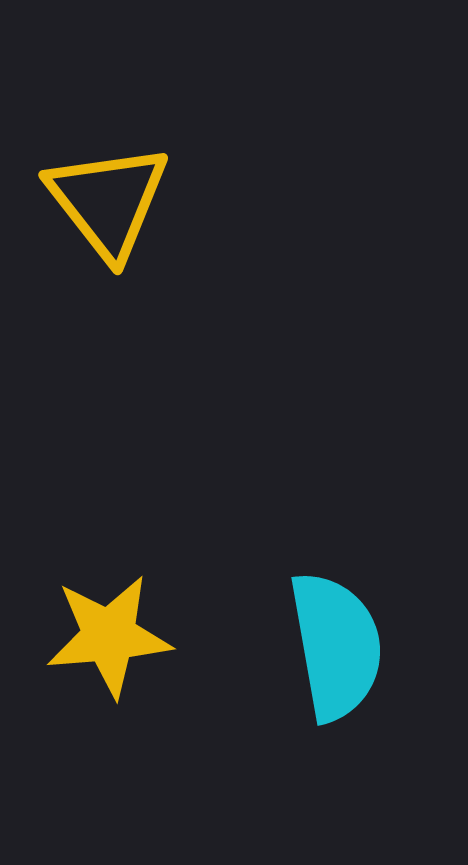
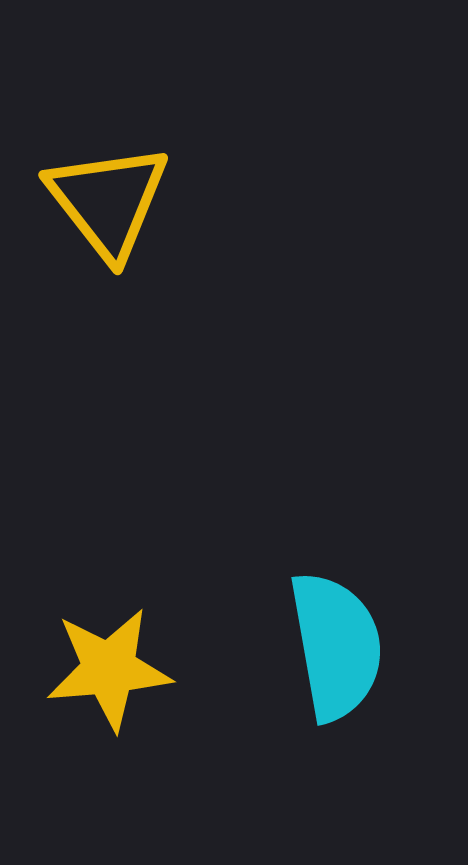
yellow star: moved 33 px down
